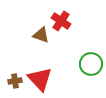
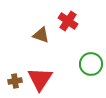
red cross: moved 7 px right
red triangle: rotated 16 degrees clockwise
